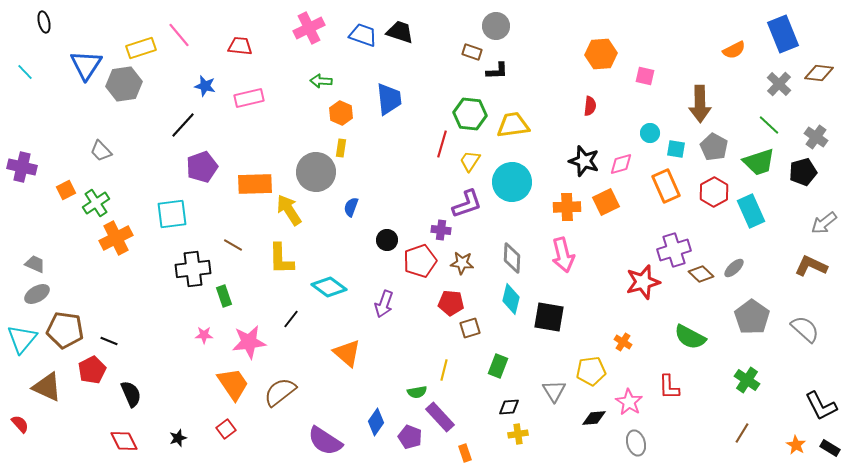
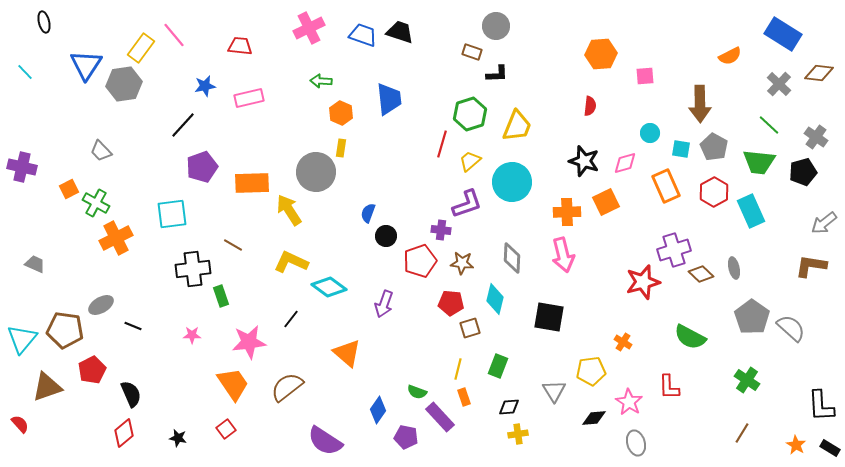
blue rectangle at (783, 34): rotated 36 degrees counterclockwise
pink line at (179, 35): moved 5 px left
yellow rectangle at (141, 48): rotated 36 degrees counterclockwise
orange semicircle at (734, 50): moved 4 px left, 6 px down
black L-shape at (497, 71): moved 3 px down
pink square at (645, 76): rotated 18 degrees counterclockwise
blue star at (205, 86): rotated 25 degrees counterclockwise
green hexagon at (470, 114): rotated 24 degrees counterclockwise
yellow trapezoid at (513, 125): moved 4 px right, 1 px down; rotated 120 degrees clockwise
cyan square at (676, 149): moved 5 px right
yellow trapezoid at (470, 161): rotated 15 degrees clockwise
green trapezoid at (759, 162): rotated 24 degrees clockwise
pink diamond at (621, 164): moved 4 px right, 1 px up
orange rectangle at (255, 184): moved 3 px left, 1 px up
orange square at (66, 190): moved 3 px right, 1 px up
green cross at (96, 203): rotated 28 degrees counterclockwise
blue semicircle at (351, 207): moved 17 px right, 6 px down
orange cross at (567, 207): moved 5 px down
black circle at (387, 240): moved 1 px left, 4 px up
yellow L-shape at (281, 259): moved 10 px right, 3 px down; rotated 116 degrees clockwise
brown L-shape at (811, 266): rotated 16 degrees counterclockwise
gray ellipse at (734, 268): rotated 60 degrees counterclockwise
gray ellipse at (37, 294): moved 64 px right, 11 px down
green rectangle at (224, 296): moved 3 px left
cyan diamond at (511, 299): moved 16 px left
gray semicircle at (805, 329): moved 14 px left, 1 px up
pink star at (204, 335): moved 12 px left
black line at (109, 341): moved 24 px right, 15 px up
yellow line at (444, 370): moved 14 px right, 1 px up
brown triangle at (47, 387): rotated 44 degrees counterclockwise
brown semicircle at (280, 392): moved 7 px right, 5 px up
green semicircle at (417, 392): rotated 30 degrees clockwise
black L-shape at (821, 406): rotated 24 degrees clockwise
blue diamond at (376, 422): moved 2 px right, 12 px up
purple pentagon at (410, 437): moved 4 px left; rotated 10 degrees counterclockwise
black star at (178, 438): rotated 30 degrees clockwise
red diamond at (124, 441): moved 8 px up; rotated 76 degrees clockwise
orange rectangle at (465, 453): moved 1 px left, 56 px up
